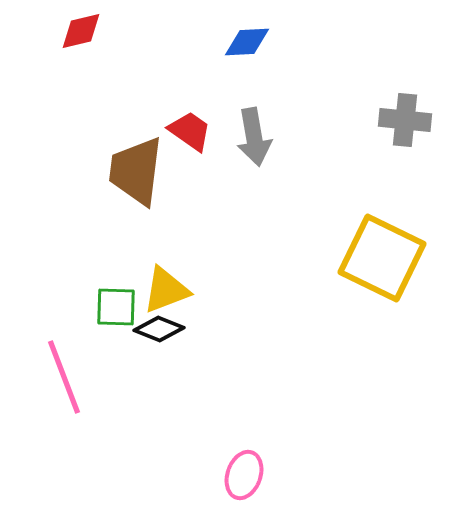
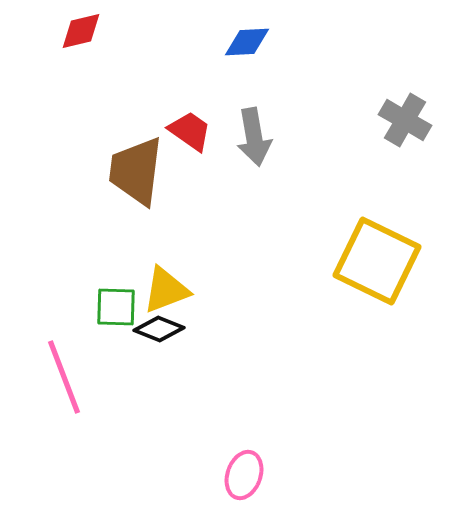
gray cross: rotated 24 degrees clockwise
yellow square: moved 5 px left, 3 px down
